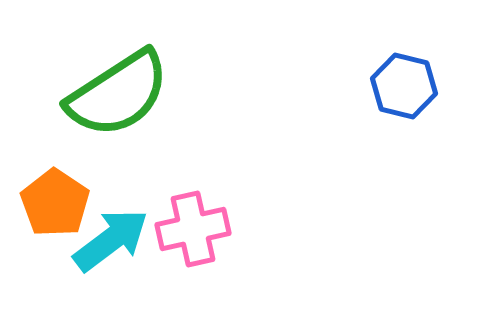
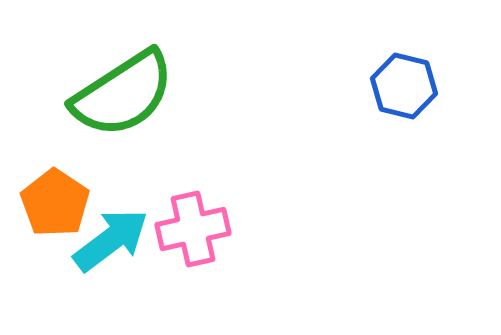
green semicircle: moved 5 px right
